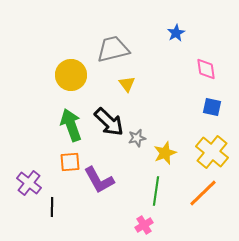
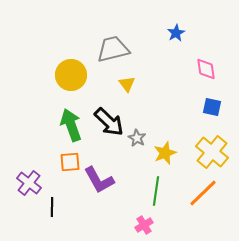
gray star: rotated 30 degrees counterclockwise
